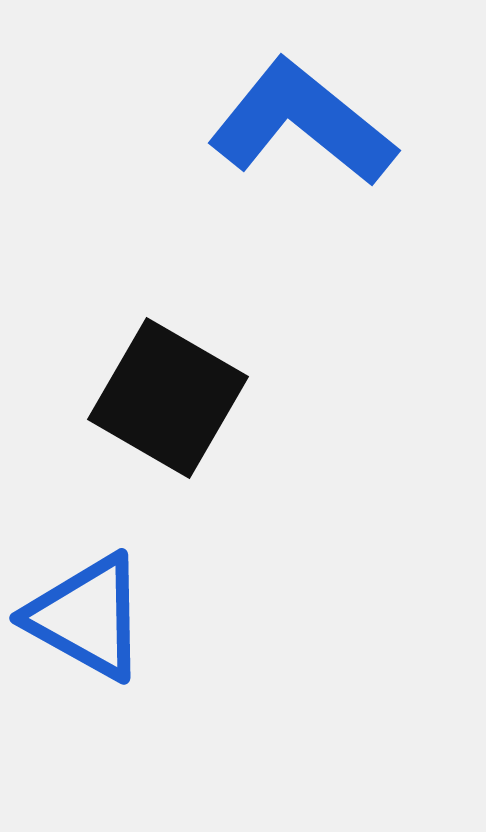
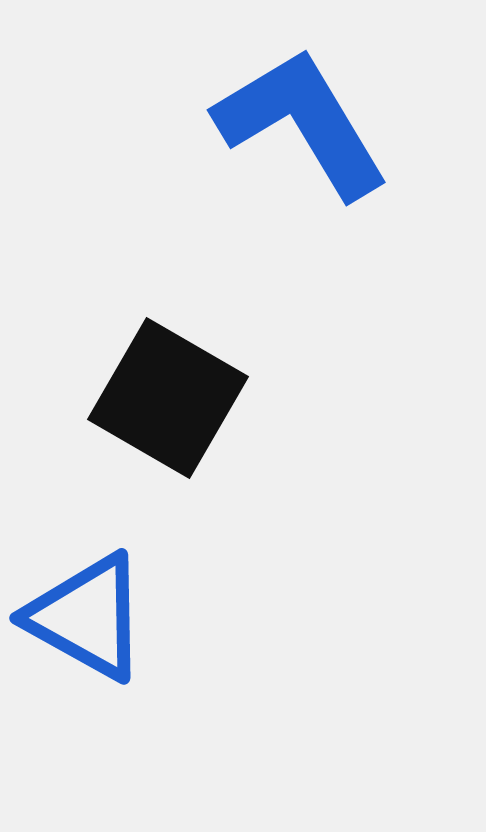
blue L-shape: rotated 20 degrees clockwise
